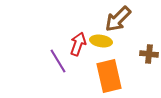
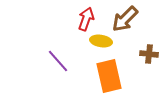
brown arrow: moved 7 px right
red arrow: moved 8 px right, 25 px up
purple line: rotated 10 degrees counterclockwise
